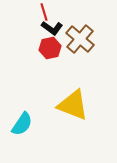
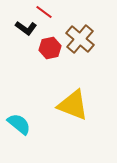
red line: rotated 36 degrees counterclockwise
black L-shape: moved 26 px left
cyan semicircle: moved 3 px left; rotated 85 degrees counterclockwise
